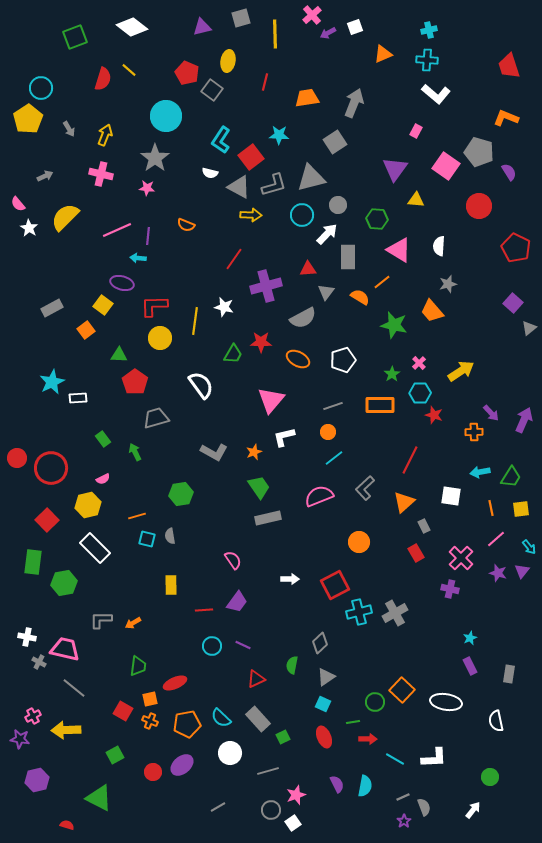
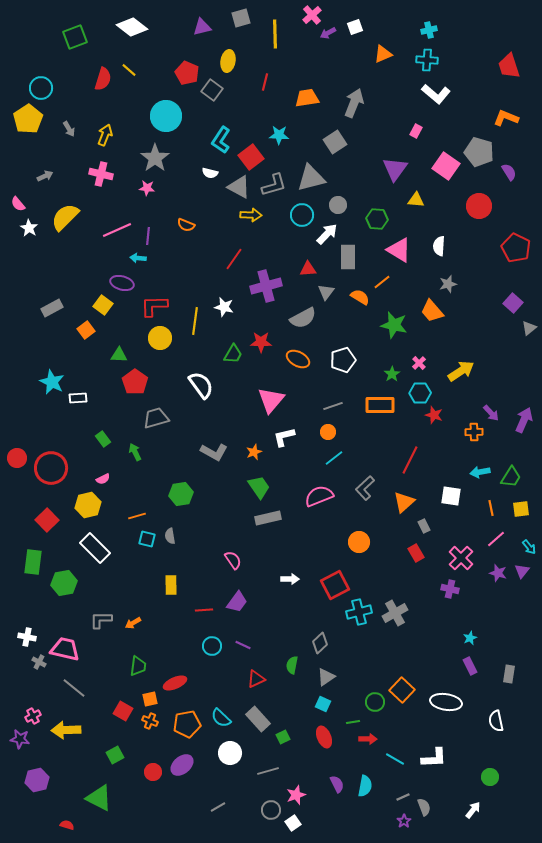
cyan star at (52, 382): rotated 20 degrees counterclockwise
